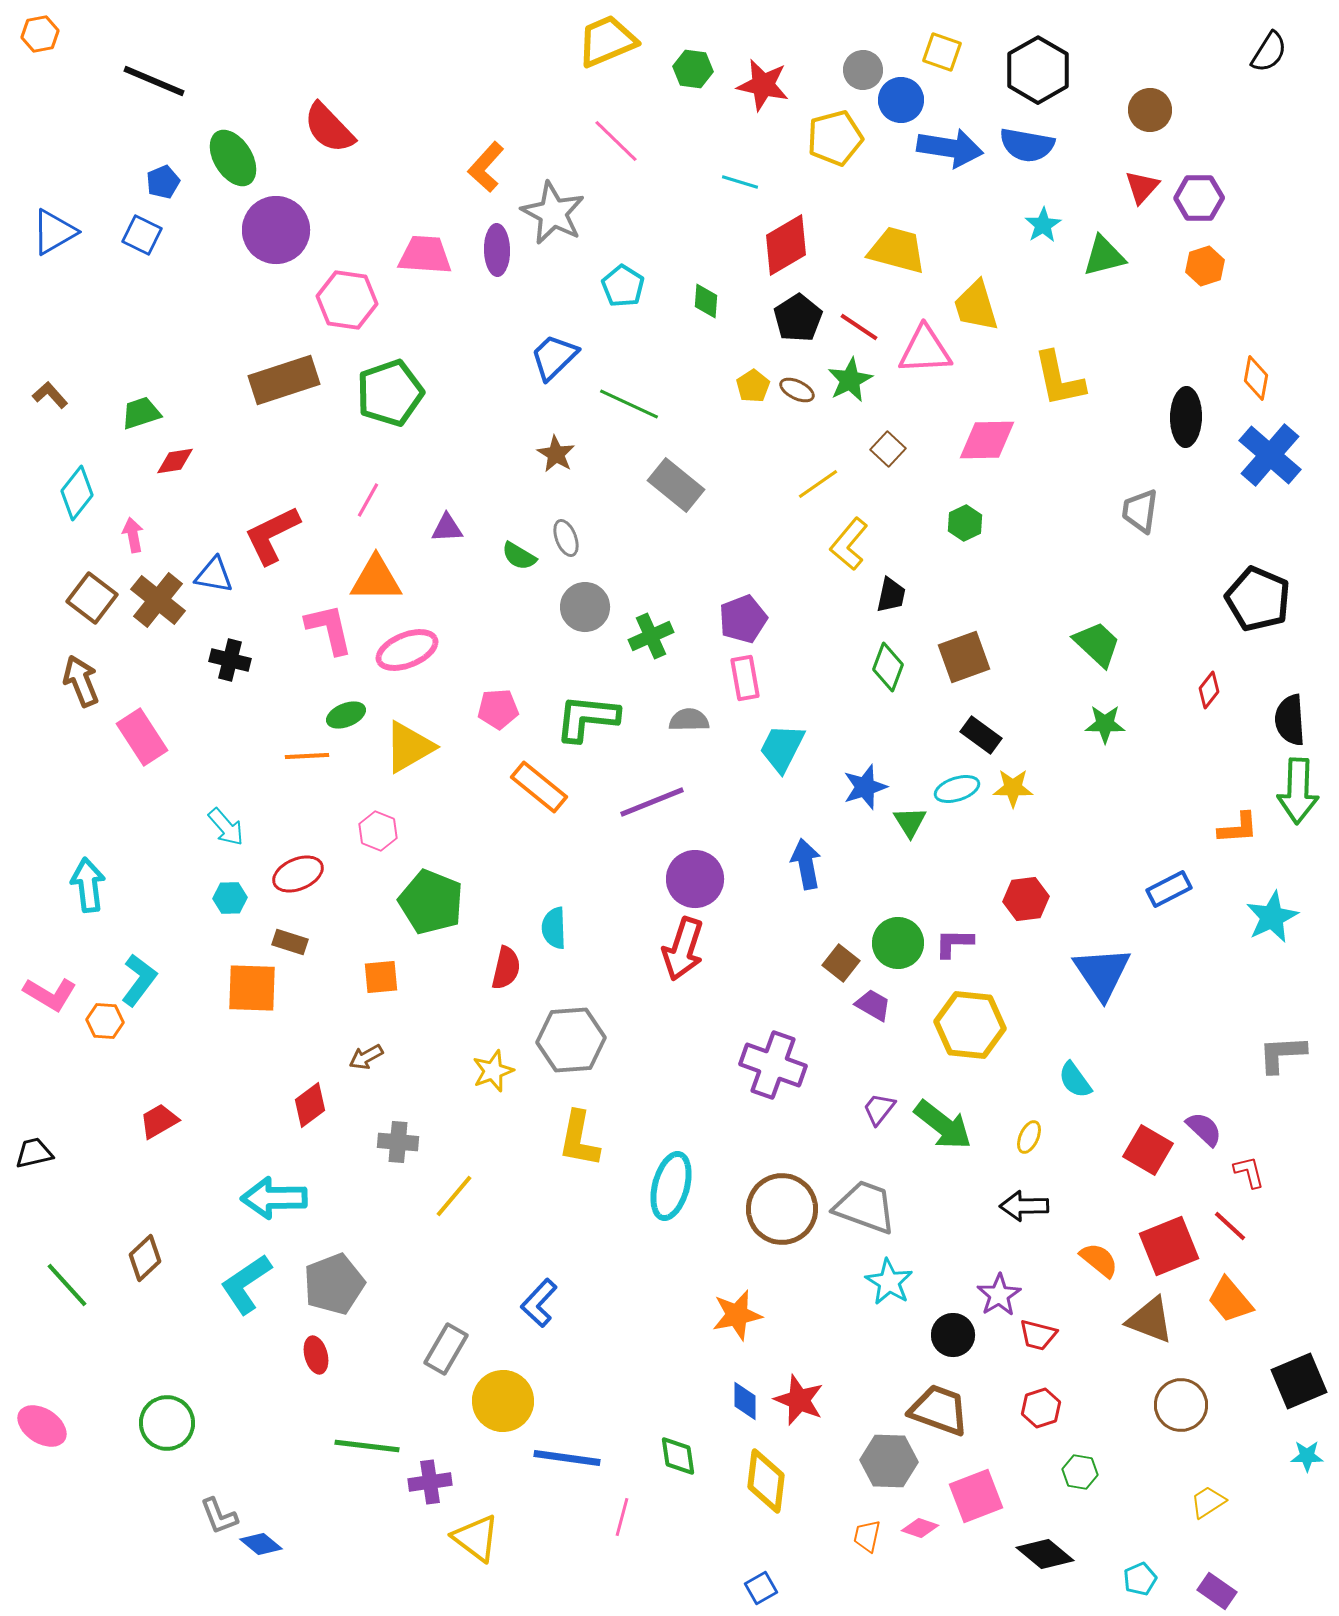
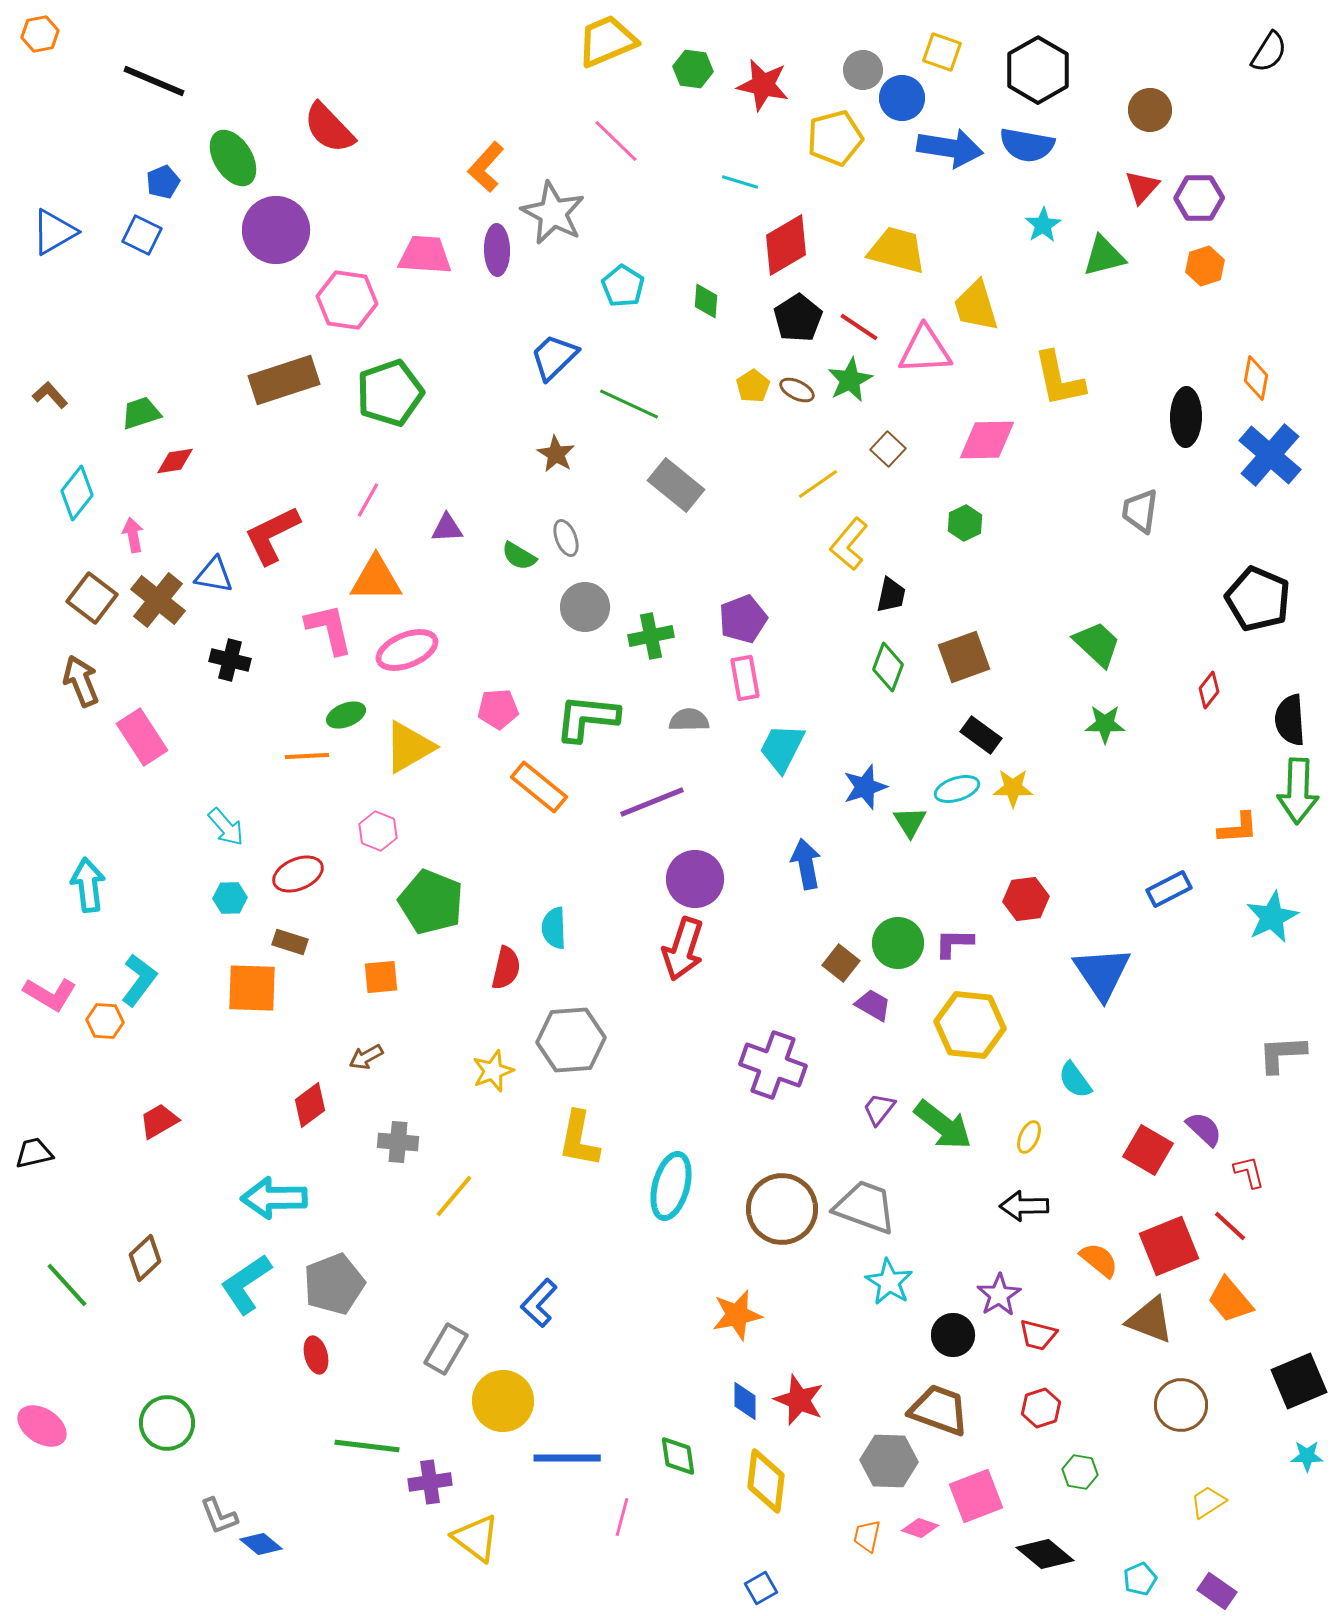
blue circle at (901, 100): moved 1 px right, 2 px up
green cross at (651, 636): rotated 12 degrees clockwise
blue line at (567, 1458): rotated 8 degrees counterclockwise
